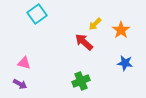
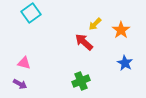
cyan square: moved 6 px left, 1 px up
blue star: rotated 21 degrees clockwise
